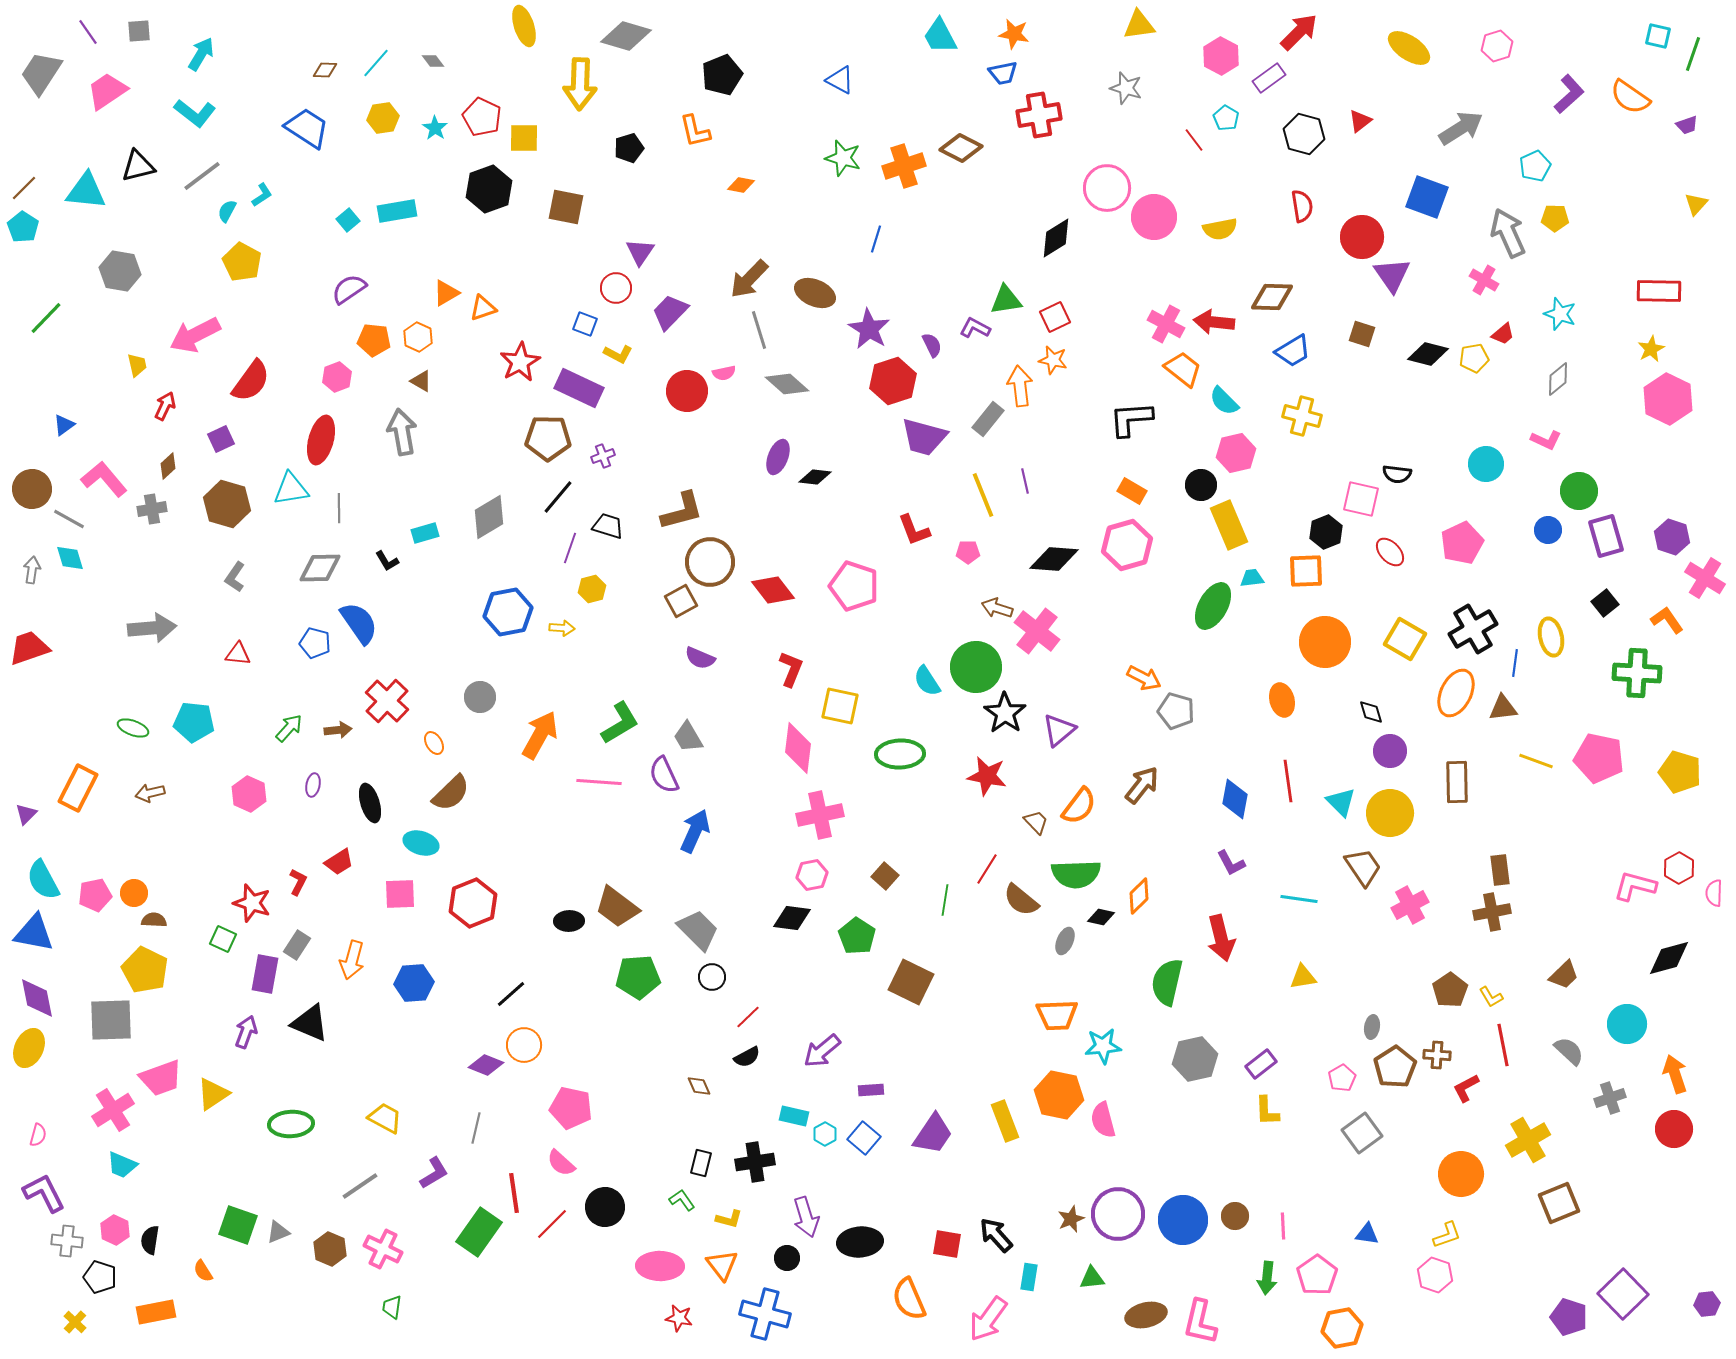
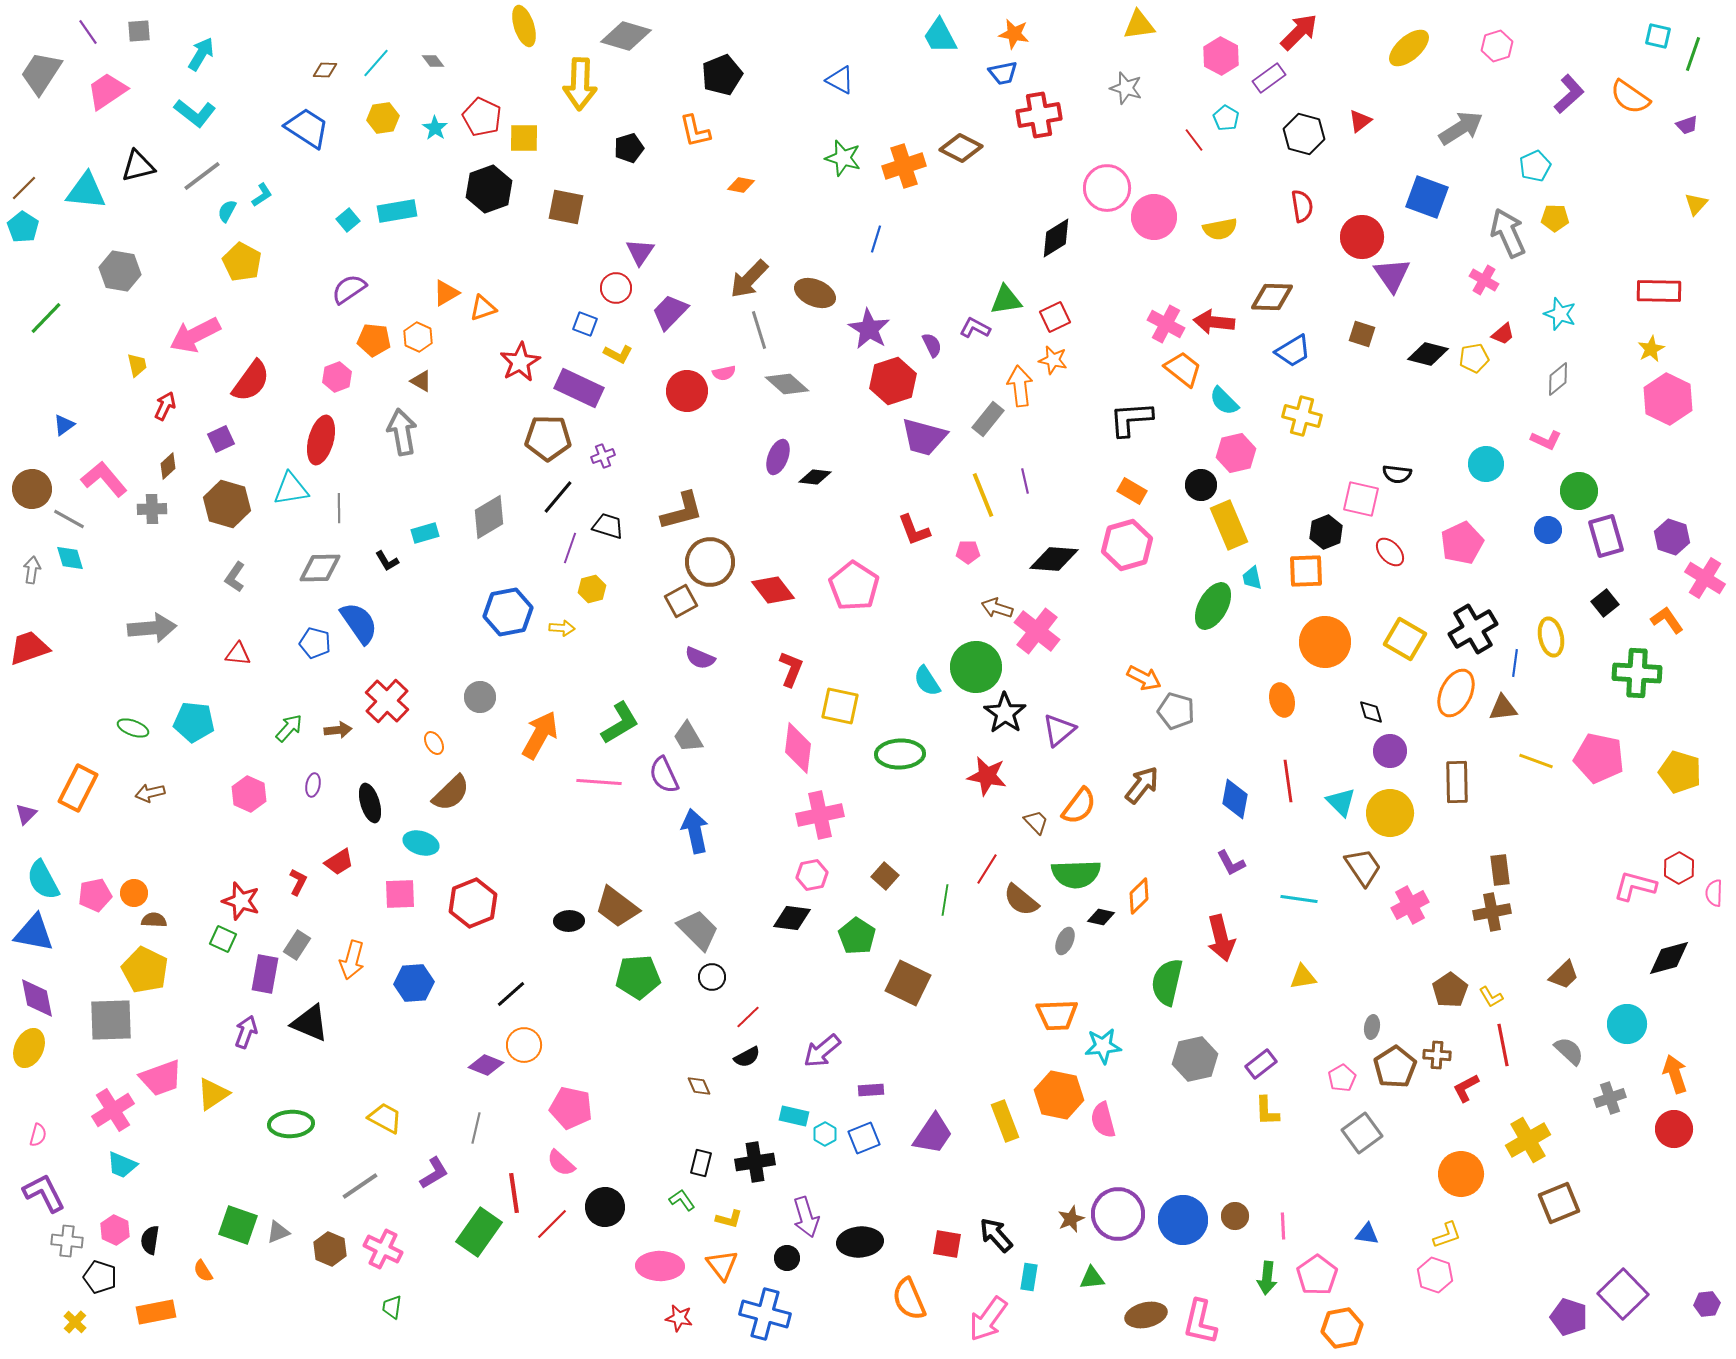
yellow ellipse at (1409, 48): rotated 75 degrees counterclockwise
gray cross at (152, 509): rotated 8 degrees clockwise
cyan trapezoid at (1252, 578): rotated 95 degrees counterclockwise
pink pentagon at (854, 586): rotated 15 degrees clockwise
blue arrow at (695, 831): rotated 36 degrees counterclockwise
red star at (252, 903): moved 11 px left, 2 px up
brown square at (911, 982): moved 3 px left, 1 px down
blue square at (864, 1138): rotated 28 degrees clockwise
